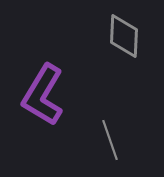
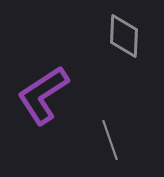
purple L-shape: rotated 26 degrees clockwise
